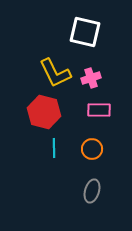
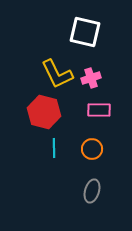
yellow L-shape: moved 2 px right, 1 px down
